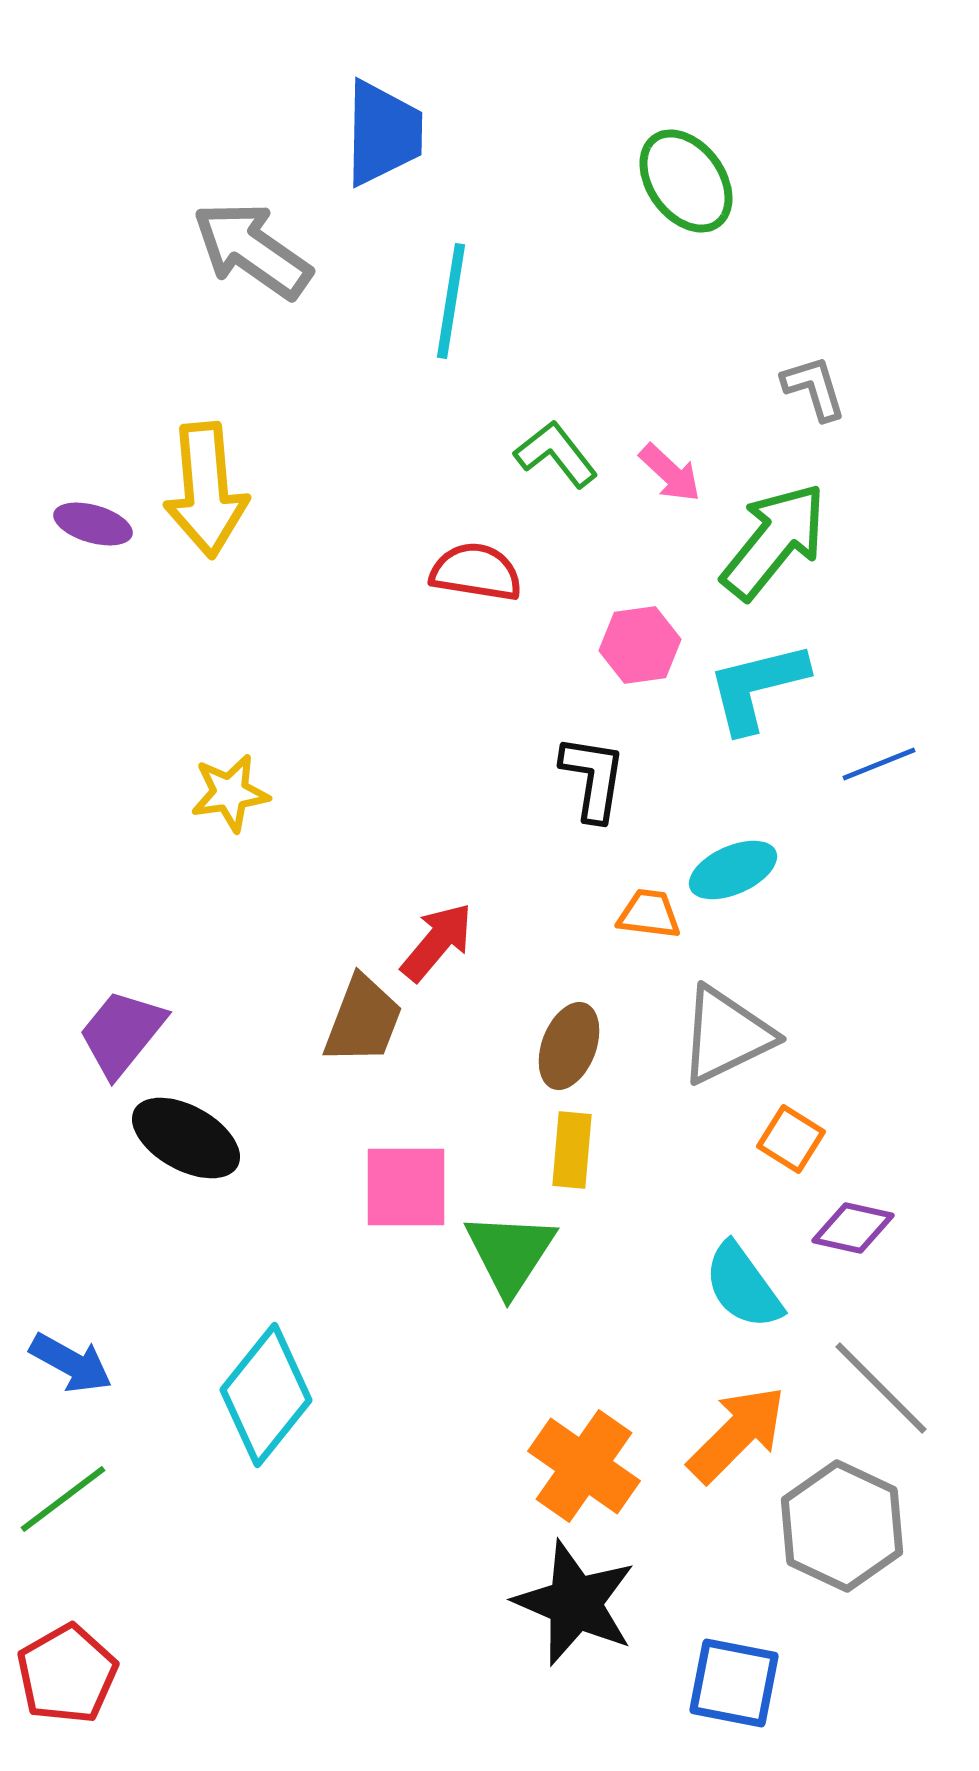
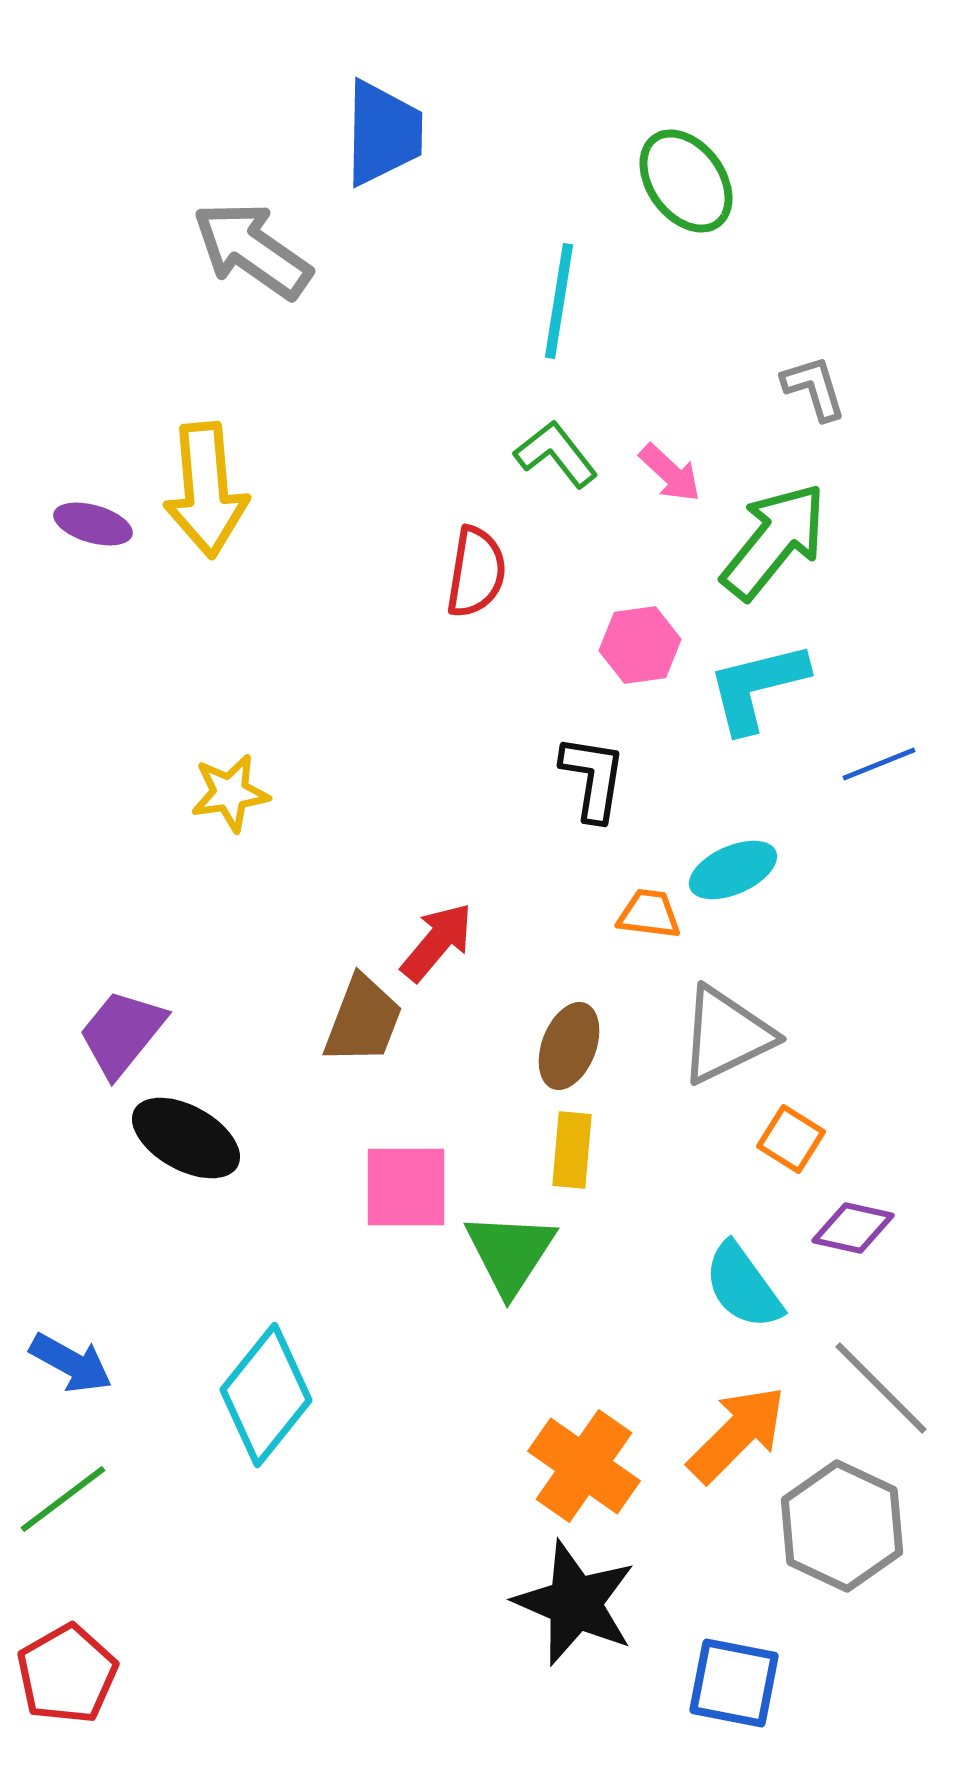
cyan line: moved 108 px right
red semicircle: rotated 90 degrees clockwise
